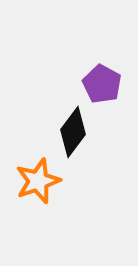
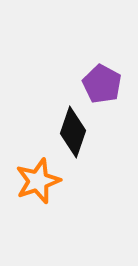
black diamond: rotated 18 degrees counterclockwise
